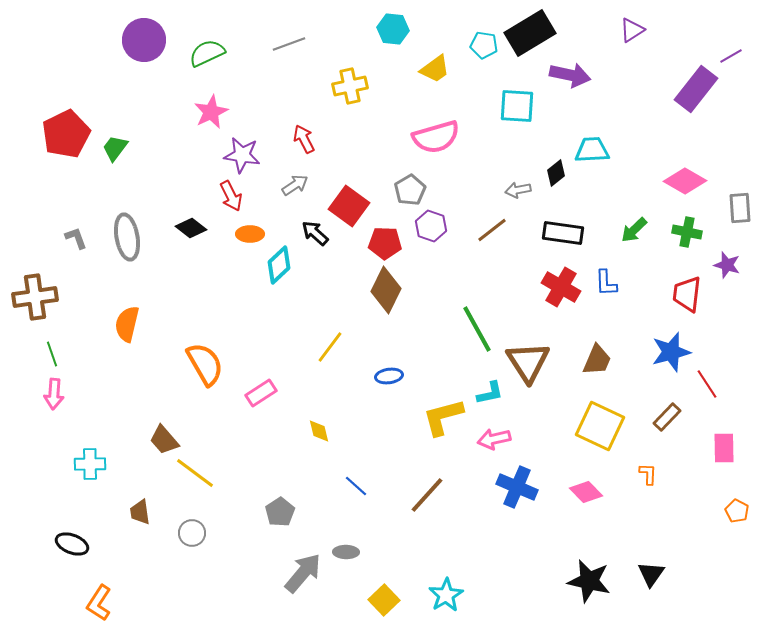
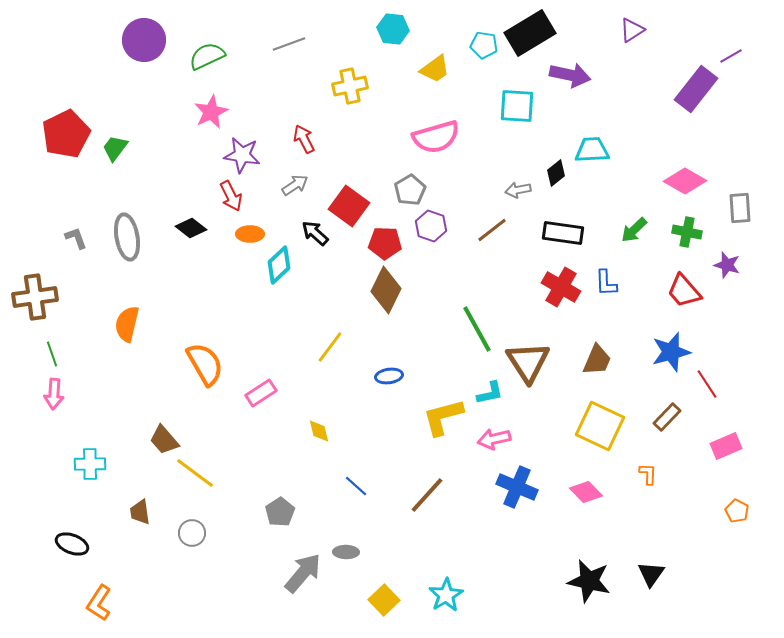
green semicircle at (207, 53): moved 3 px down
red trapezoid at (687, 294): moved 3 px left, 3 px up; rotated 48 degrees counterclockwise
pink rectangle at (724, 448): moved 2 px right, 2 px up; rotated 68 degrees clockwise
